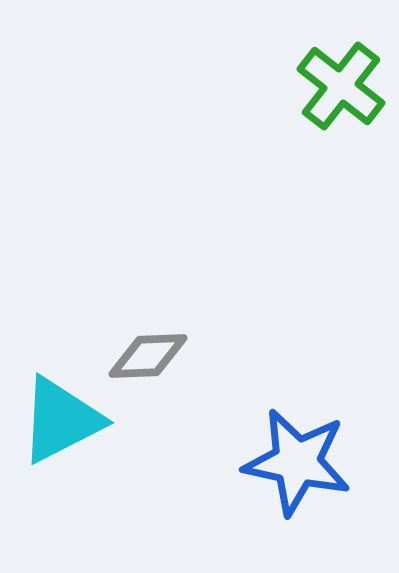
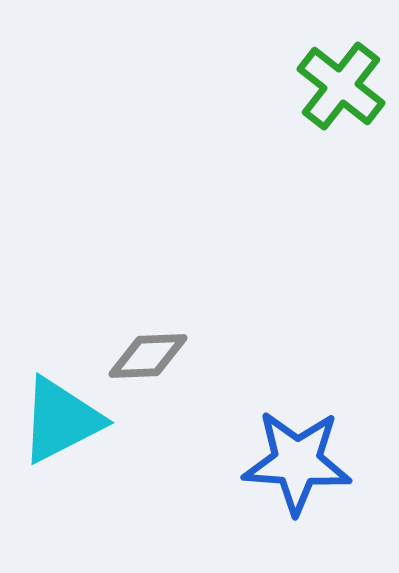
blue star: rotated 8 degrees counterclockwise
